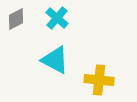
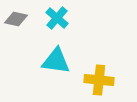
gray diamond: rotated 40 degrees clockwise
cyan triangle: moved 1 px right, 1 px down; rotated 20 degrees counterclockwise
